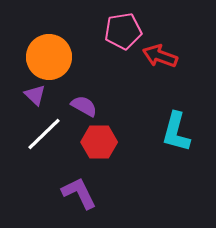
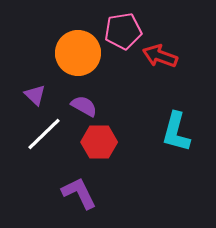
orange circle: moved 29 px right, 4 px up
